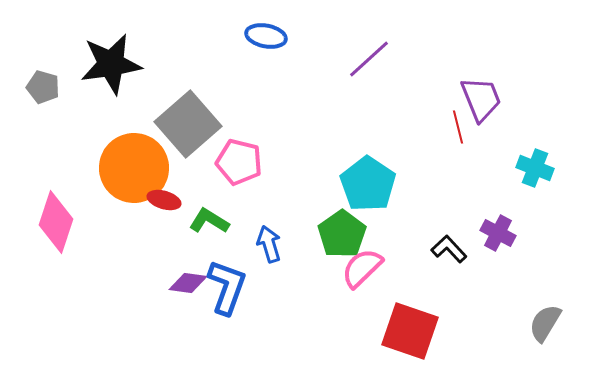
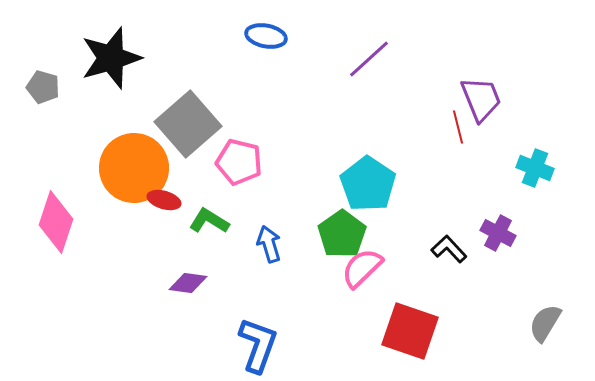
black star: moved 6 px up; rotated 8 degrees counterclockwise
blue L-shape: moved 31 px right, 58 px down
